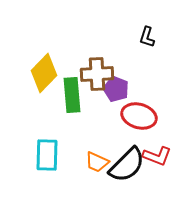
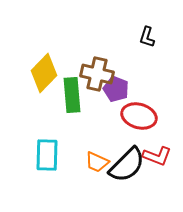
brown cross: rotated 16 degrees clockwise
